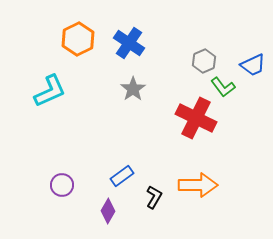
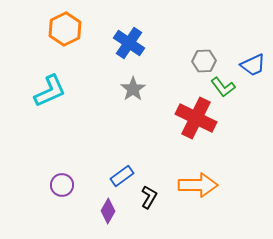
orange hexagon: moved 13 px left, 10 px up
gray hexagon: rotated 20 degrees clockwise
black L-shape: moved 5 px left
